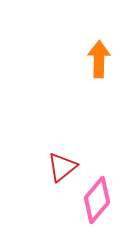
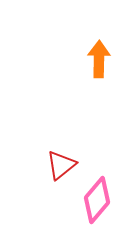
red triangle: moved 1 px left, 2 px up
